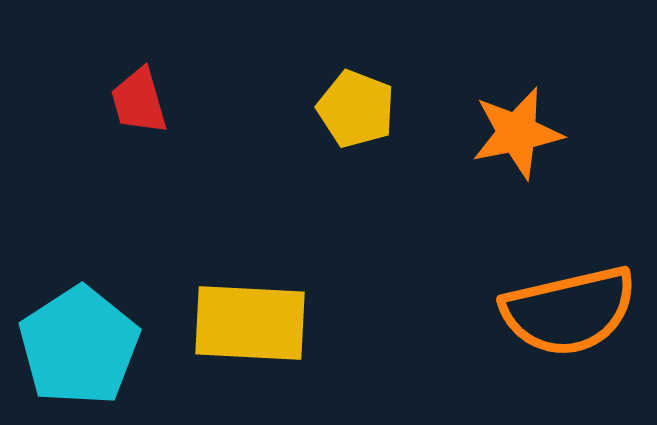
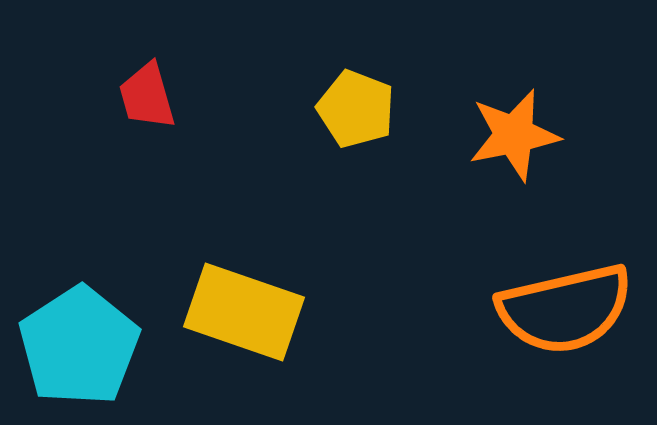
red trapezoid: moved 8 px right, 5 px up
orange star: moved 3 px left, 2 px down
orange semicircle: moved 4 px left, 2 px up
yellow rectangle: moved 6 px left, 11 px up; rotated 16 degrees clockwise
